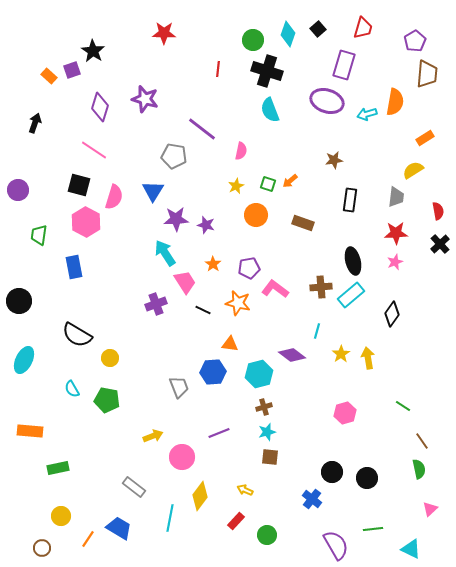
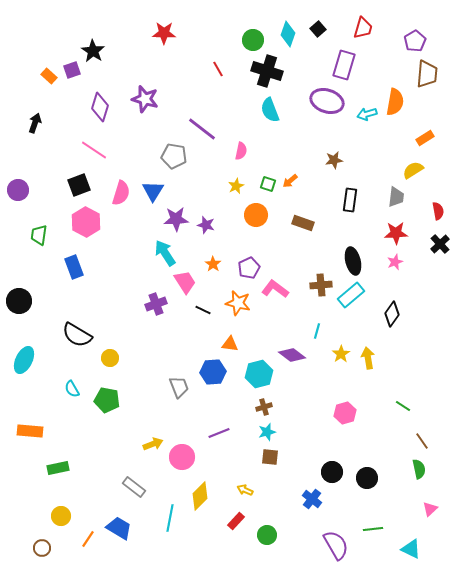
red line at (218, 69): rotated 35 degrees counterclockwise
black square at (79, 185): rotated 35 degrees counterclockwise
pink semicircle at (114, 197): moved 7 px right, 4 px up
blue rectangle at (74, 267): rotated 10 degrees counterclockwise
purple pentagon at (249, 268): rotated 15 degrees counterclockwise
brown cross at (321, 287): moved 2 px up
yellow arrow at (153, 436): moved 8 px down
yellow diamond at (200, 496): rotated 8 degrees clockwise
